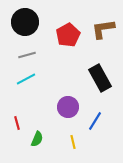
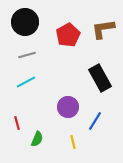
cyan line: moved 3 px down
